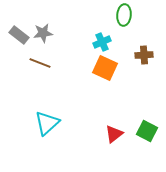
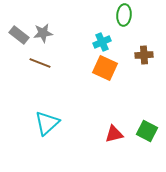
red triangle: rotated 24 degrees clockwise
